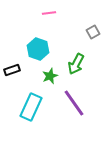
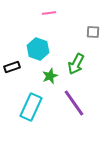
gray square: rotated 32 degrees clockwise
black rectangle: moved 3 px up
